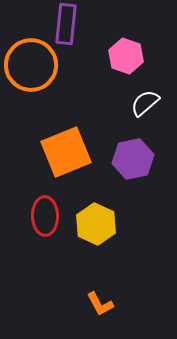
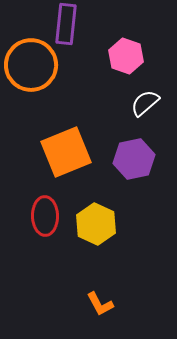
purple hexagon: moved 1 px right
